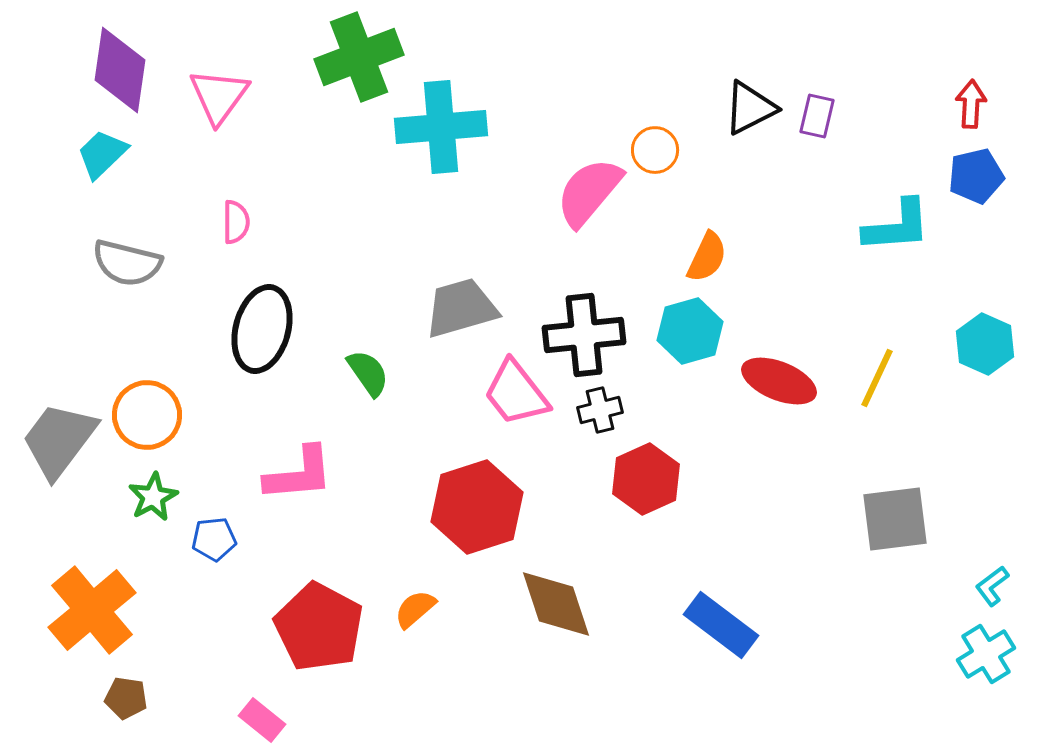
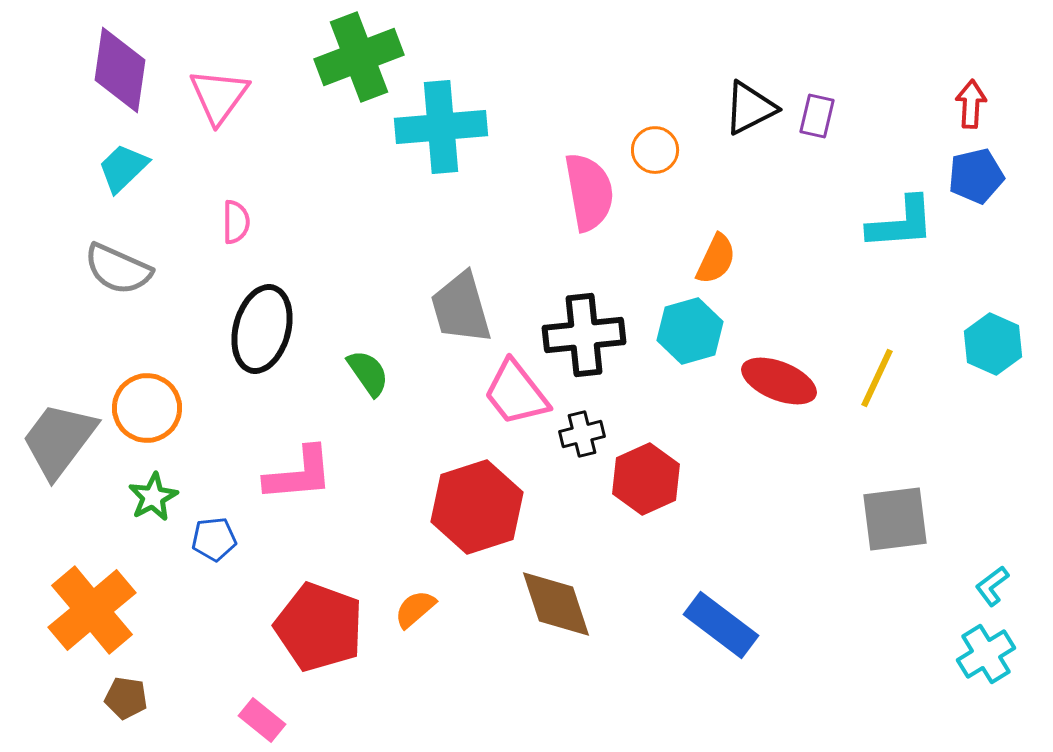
cyan trapezoid at (102, 154): moved 21 px right, 14 px down
pink semicircle at (589, 192): rotated 130 degrees clockwise
cyan L-shape at (897, 226): moved 4 px right, 3 px up
orange semicircle at (707, 257): moved 9 px right, 2 px down
gray semicircle at (127, 263): moved 9 px left, 6 px down; rotated 10 degrees clockwise
gray trapezoid at (461, 308): rotated 90 degrees counterclockwise
cyan hexagon at (985, 344): moved 8 px right
black cross at (600, 410): moved 18 px left, 24 px down
orange circle at (147, 415): moved 7 px up
red pentagon at (319, 627): rotated 8 degrees counterclockwise
